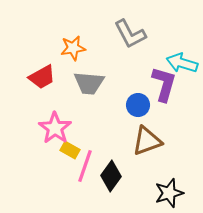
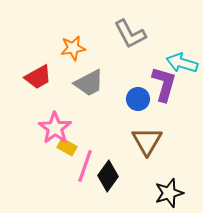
red trapezoid: moved 4 px left
gray trapezoid: rotated 32 degrees counterclockwise
blue circle: moved 6 px up
brown triangle: rotated 40 degrees counterclockwise
yellow rectangle: moved 3 px left, 3 px up
black diamond: moved 3 px left
